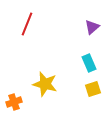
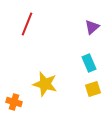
orange cross: rotated 35 degrees clockwise
